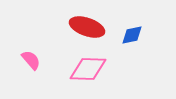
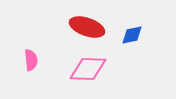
pink semicircle: rotated 35 degrees clockwise
